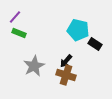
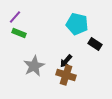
cyan pentagon: moved 1 px left, 6 px up
